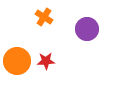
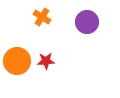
orange cross: moved 2 px left
purple circle: moved 7 px up
